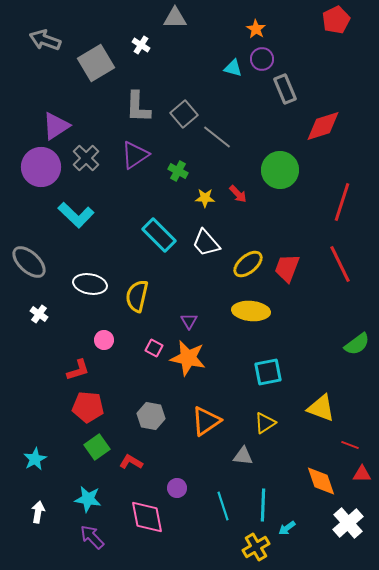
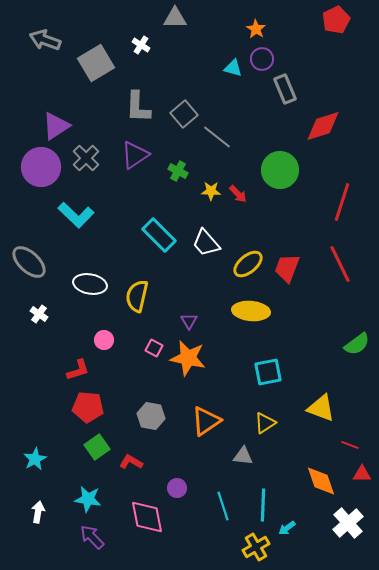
yellow star at (205, 198): moved 6 px right, 7 px up
